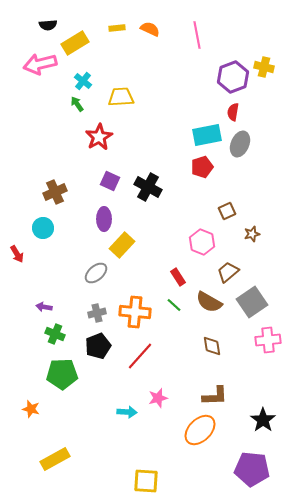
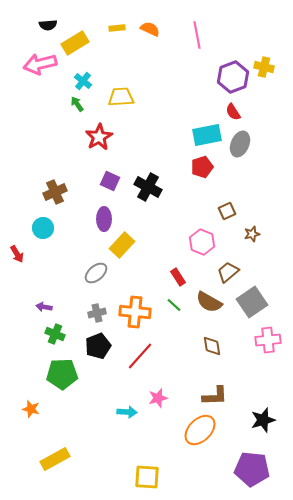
red semicircle at (233, 112): rotated 42 degrees counterclockwise
black star at (263, 420): rotated 20 degrees clockwise
yellow square at (146, 481): moved 1 px right, 4 px up
